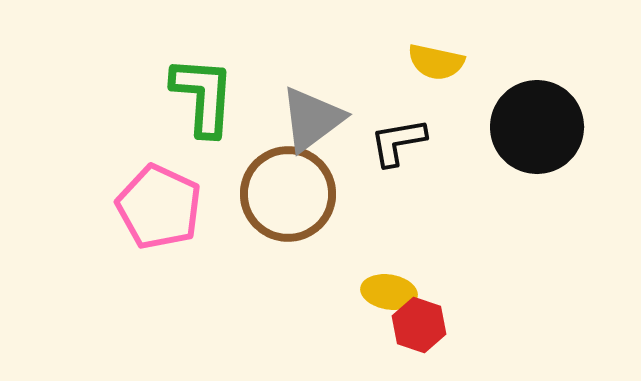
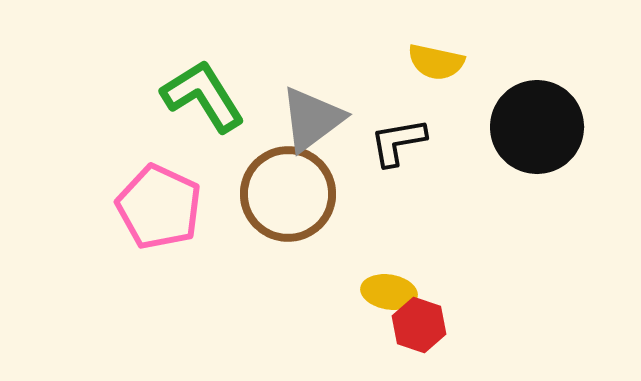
green L-shape: rotated 36 degrees counterclockwise
